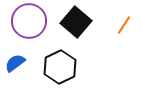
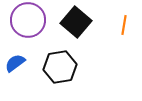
purple circle: moved 1 px left, 1 px up
orange line: rotated 24 degrees counterclockwise
black hexagon: rotated 16 degrees clockwise
